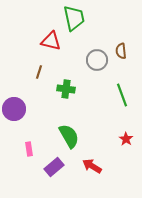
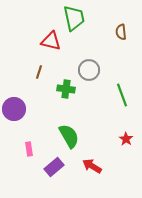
brown semicircle: moved 19 px up
gray circle: moved 8 px left, 10 px down
